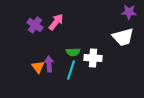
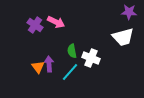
pink arrow: rotated 78 degrees clockwise
green semicircle: moved 1 px left, 1 px up; rotated 80 degrees clockwise
white cross: moved 2 px left; rotated 18 degrees clockwise
cyan line: moved 1 px left, 2 px down; rotated 24 degrees clockwise
